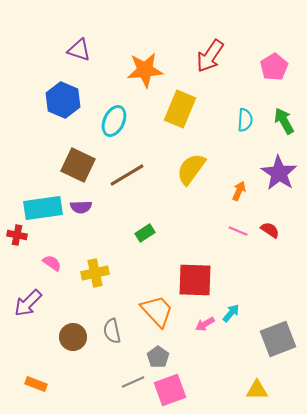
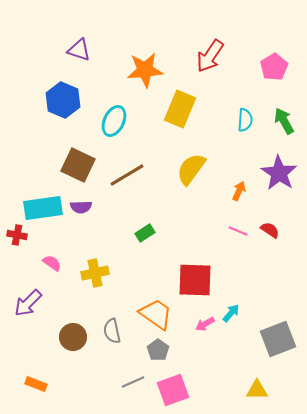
orange trapezoid: moved 1 px left, 3 px down; rotated 12 degrees counterclockwise
gray pentagon: moved 7 px up
pink square: moved 3 px right
